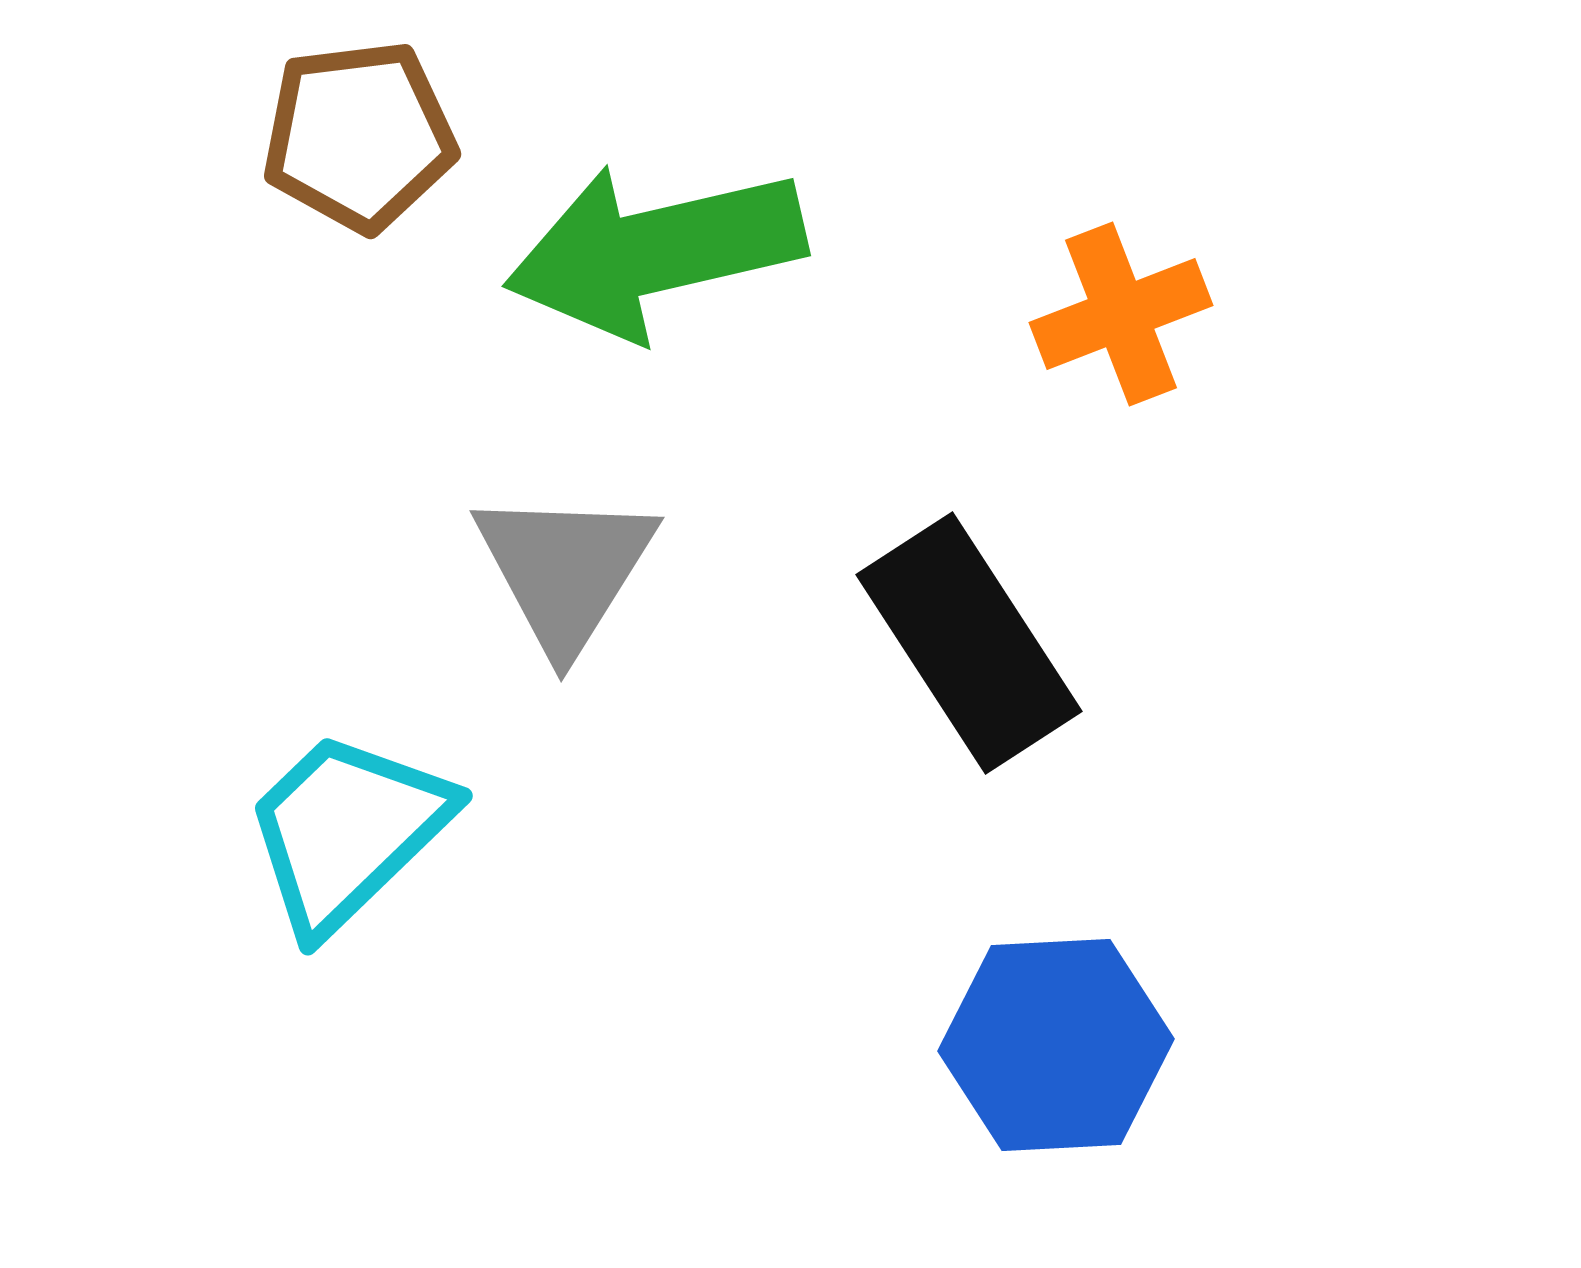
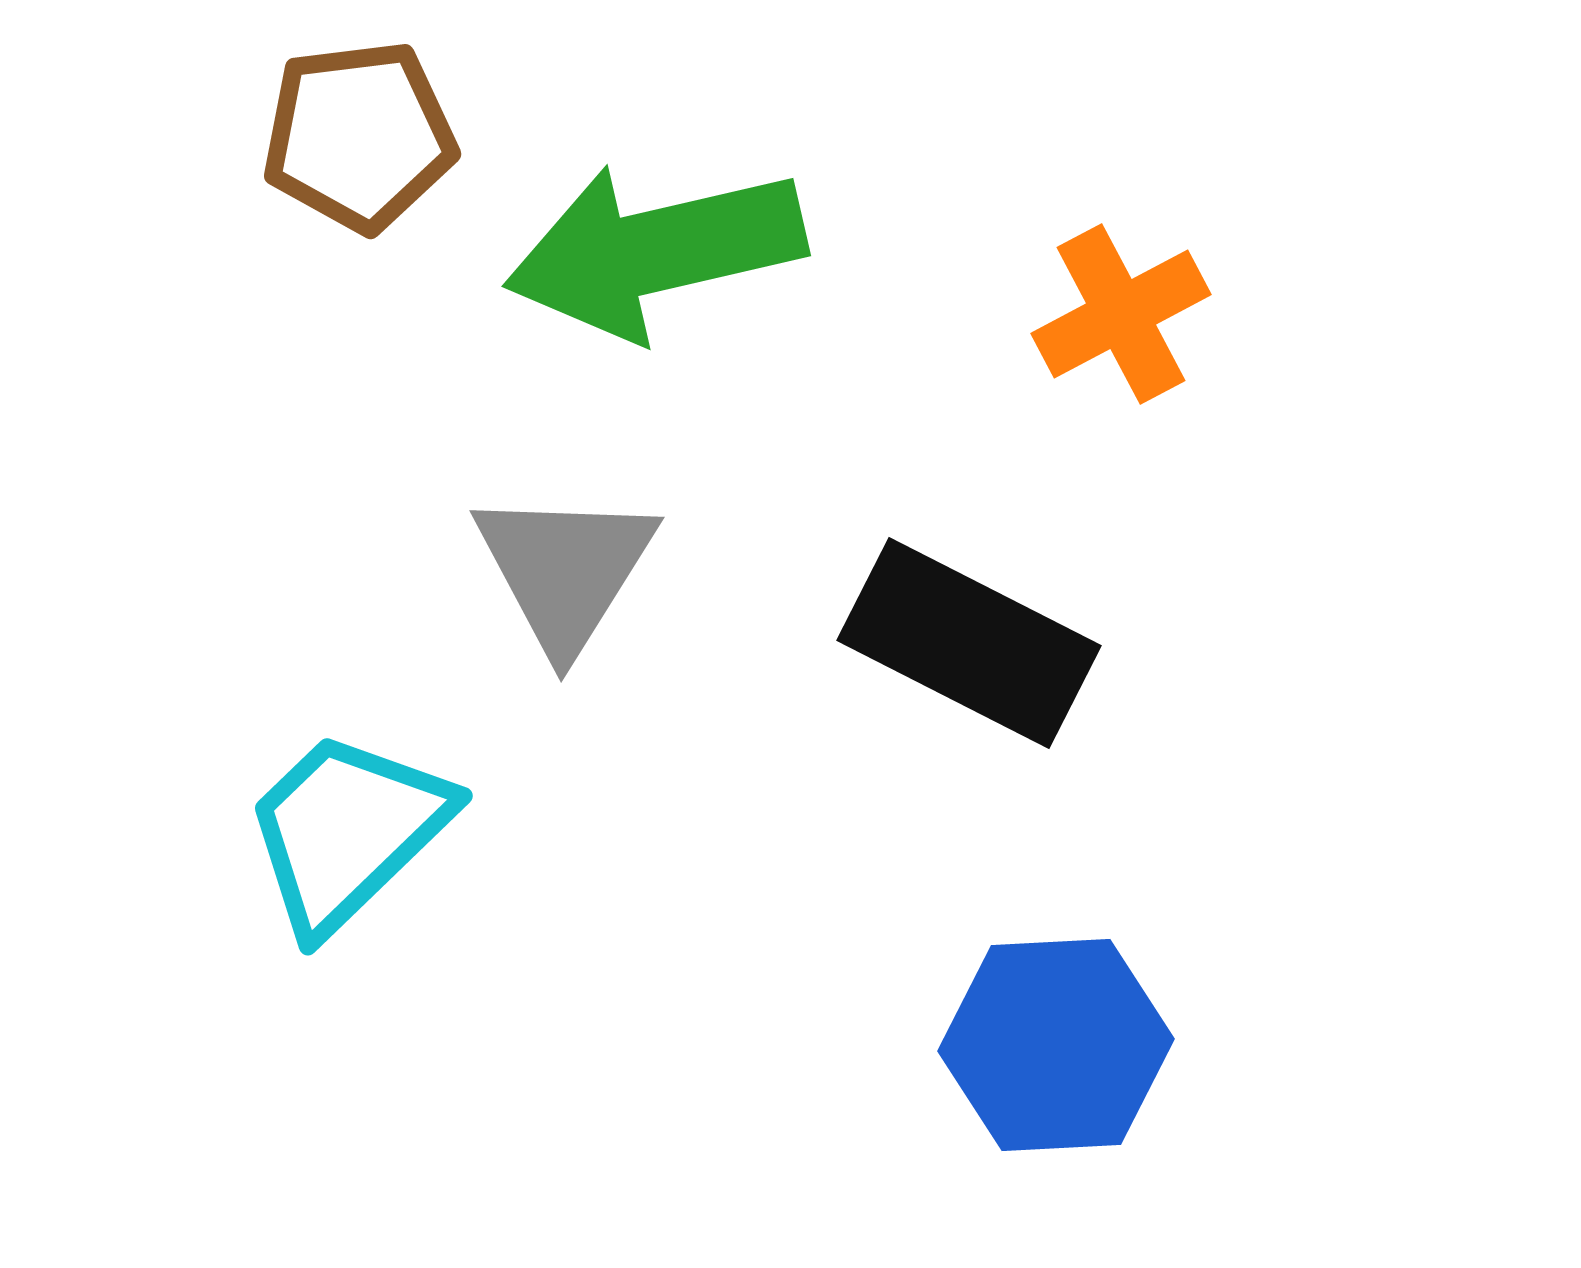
orange cross: rotated 7 degrees counterclockwise
black rectangle: rotated 30 degrees counterclockwise
